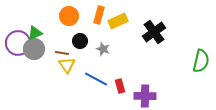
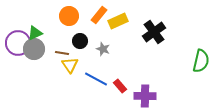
orange rectangle: rotated 24 degrees clockwise
yellow triangle: moved 3 px right
red rectangle: rotated 24 degrees counterclockwise
